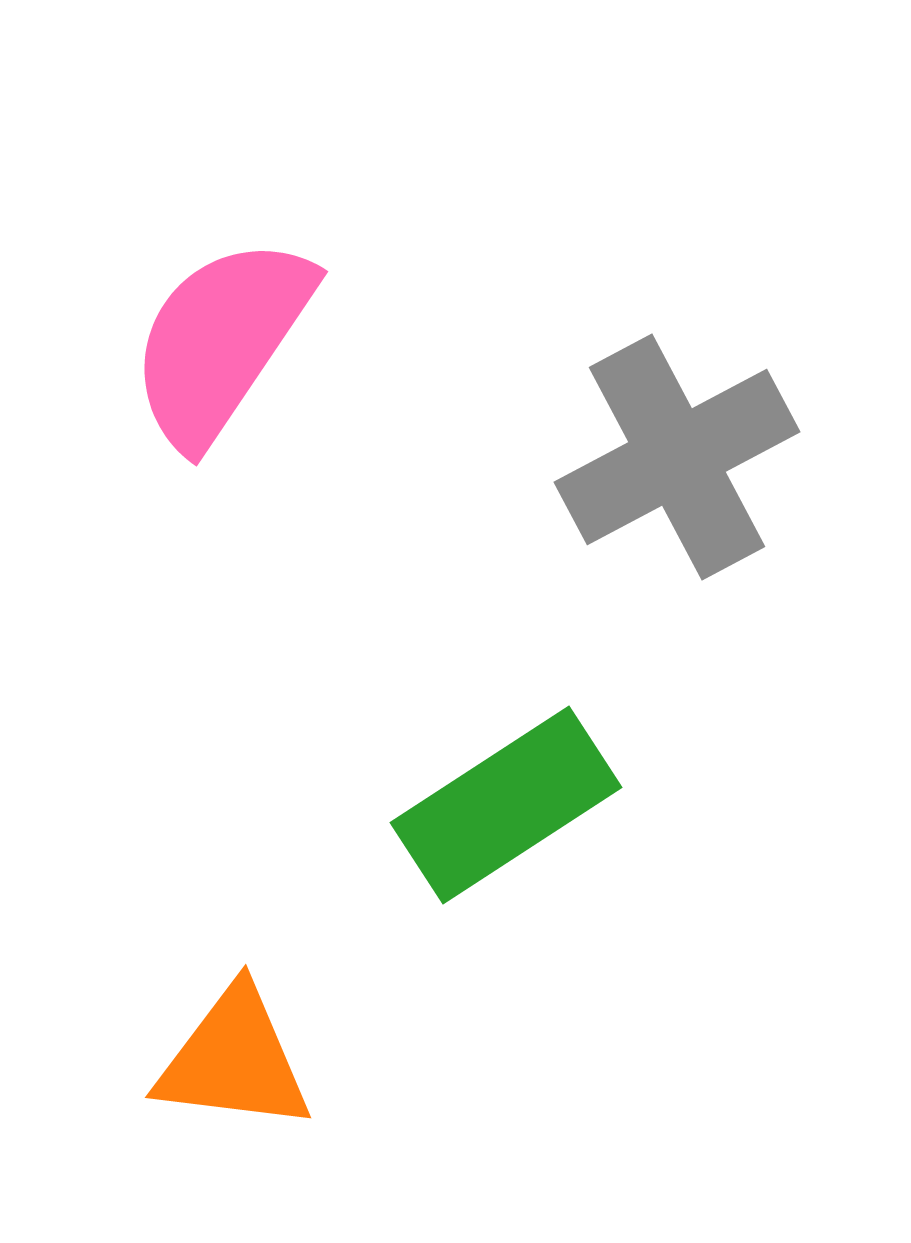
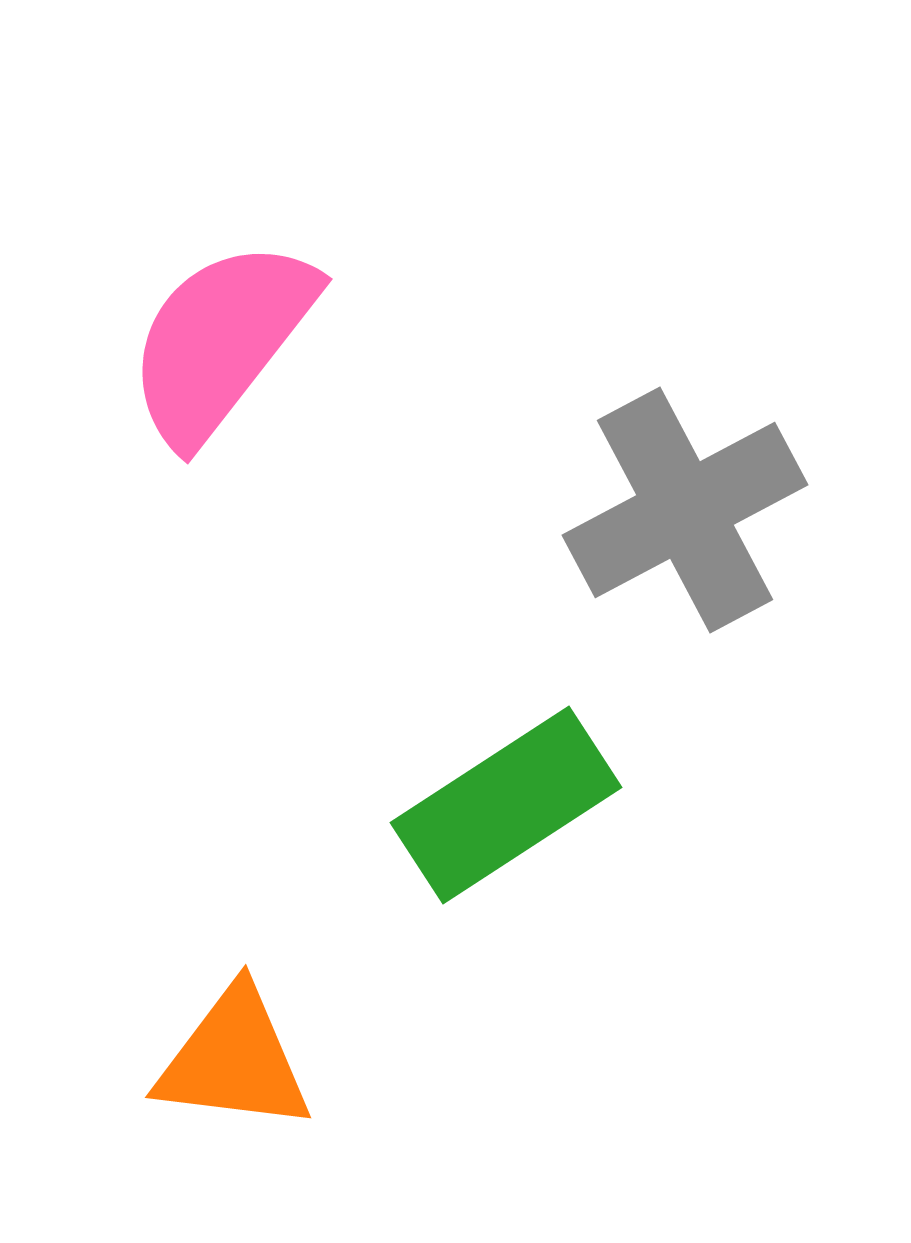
pink semicircle: rotated 4 degrees clockwise
gray cross: moved 8 px right, 53 px down
